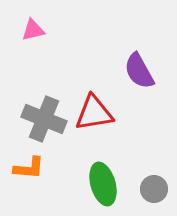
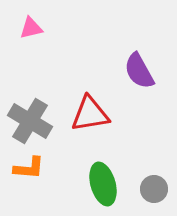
pink triangle: moved 2 px left, 2 px up
red triangle: moved 4 px left, 1 px down
gray cross: moved 14 px left, 2 px down; rotated 9 degrees clockwise
